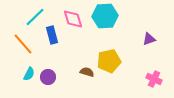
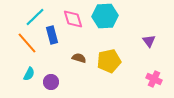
purple triangle: moved 2 px down; rotated 48 degrees counterclockwise
orange line: moved 4 px right, 1 px up
brown semicircle: moved 8 px left, 14 px up
purple circle: moved 3 px right, 5 px down
